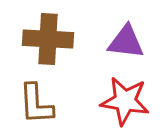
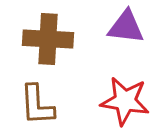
purple triangle: moved 15 px up
brown L-shape: moved 1 px right, 1 px down
